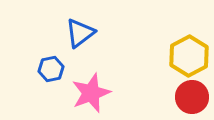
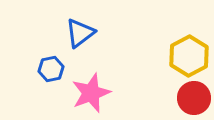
red circle: moved 2 px right, 1 px down
